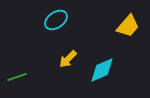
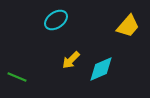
yellow arrow: moved 3 px right, 1 px down
cyan diamond: moved 1 px left, 1 px up
green line: rotated 42 degrees clockwise
